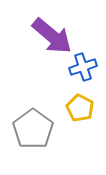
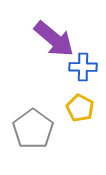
purple arrow: moved 2 px right, 3 px down
blue cross: rotated 20 degrees clockwise
